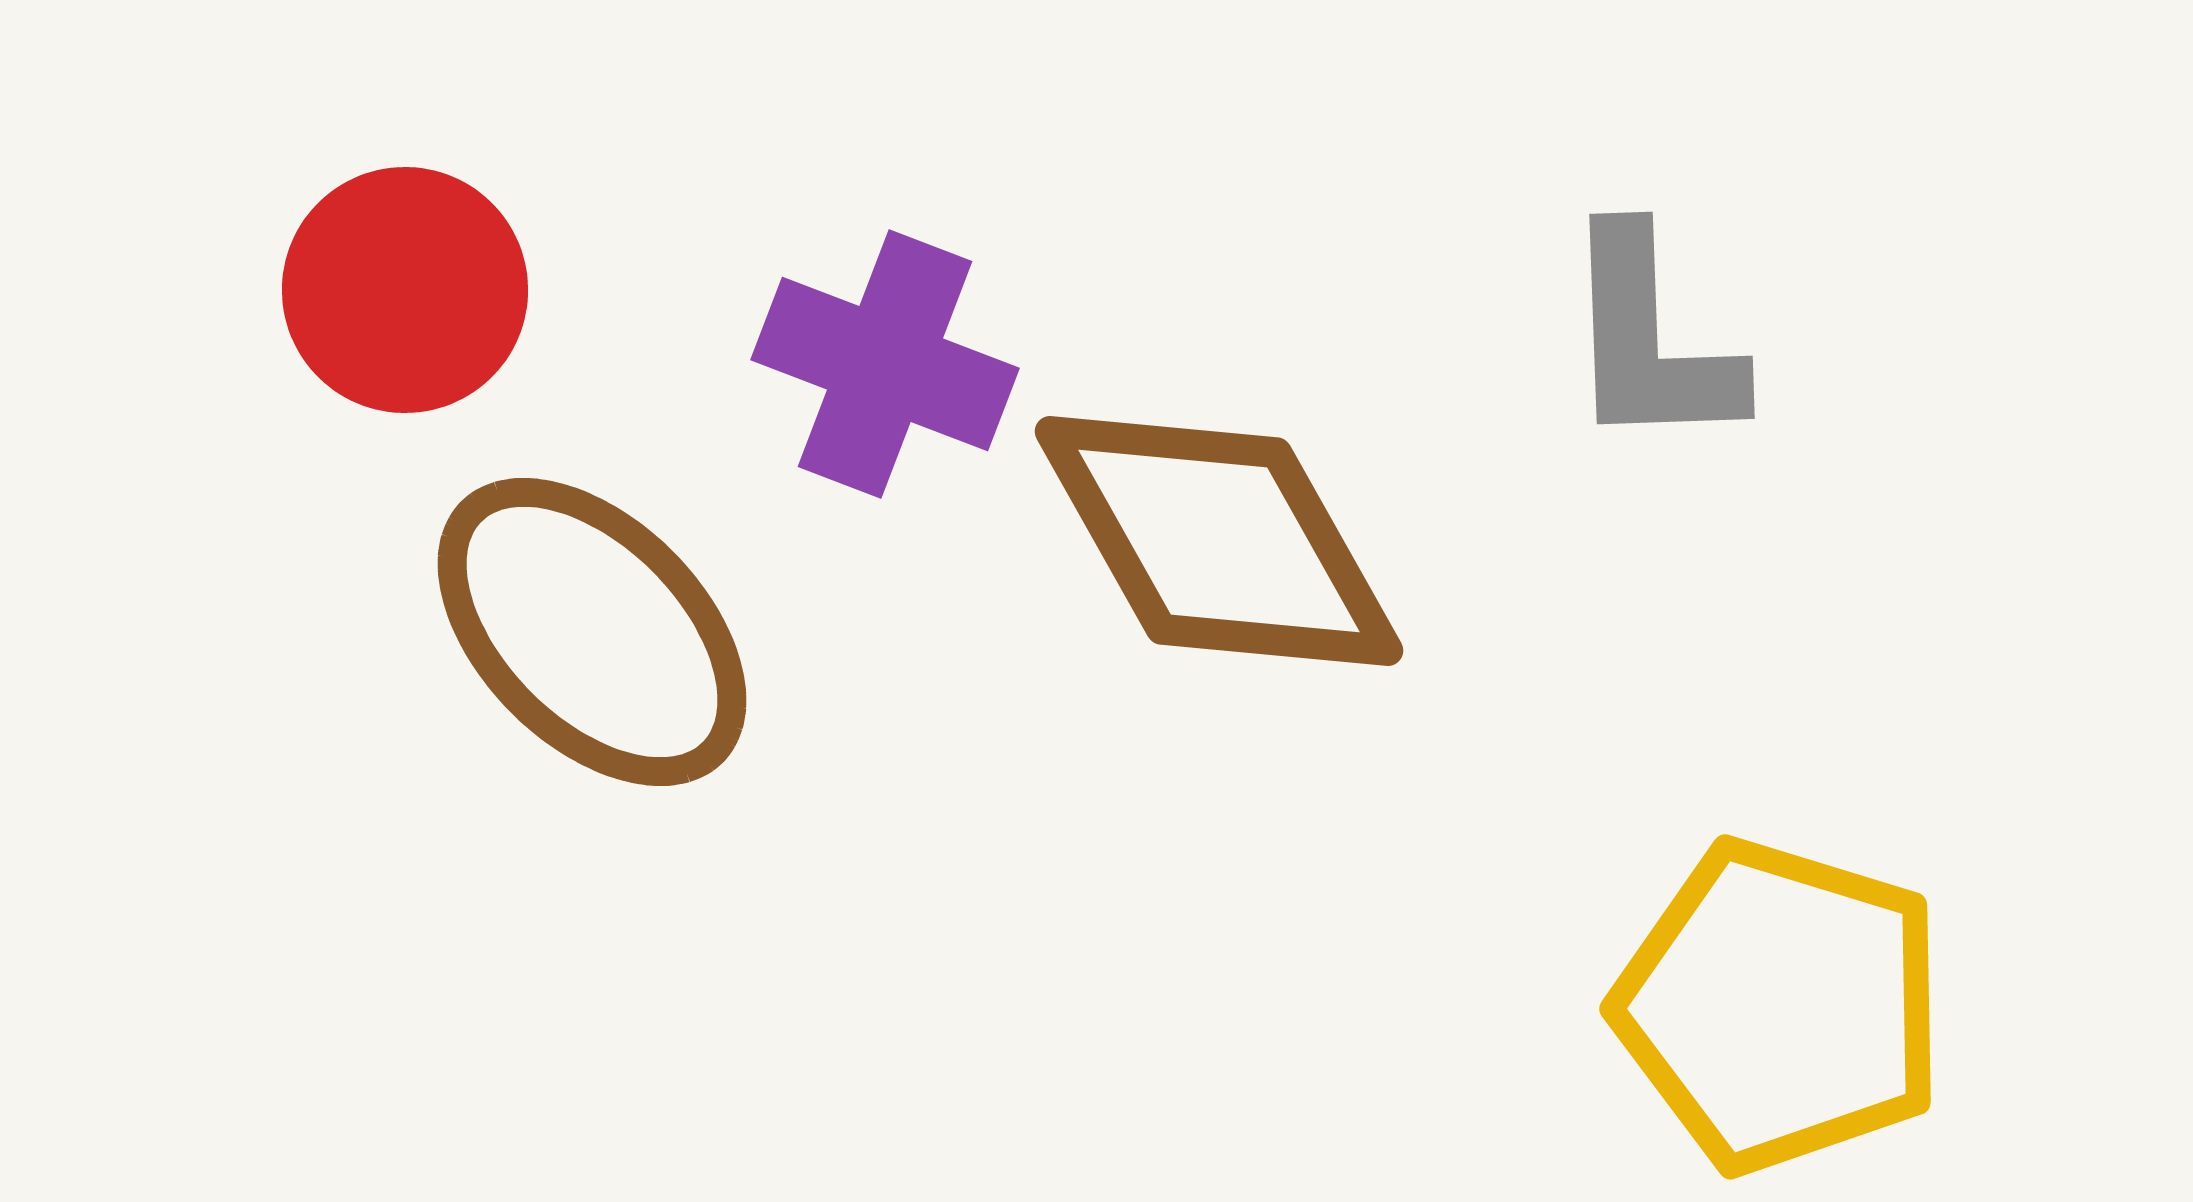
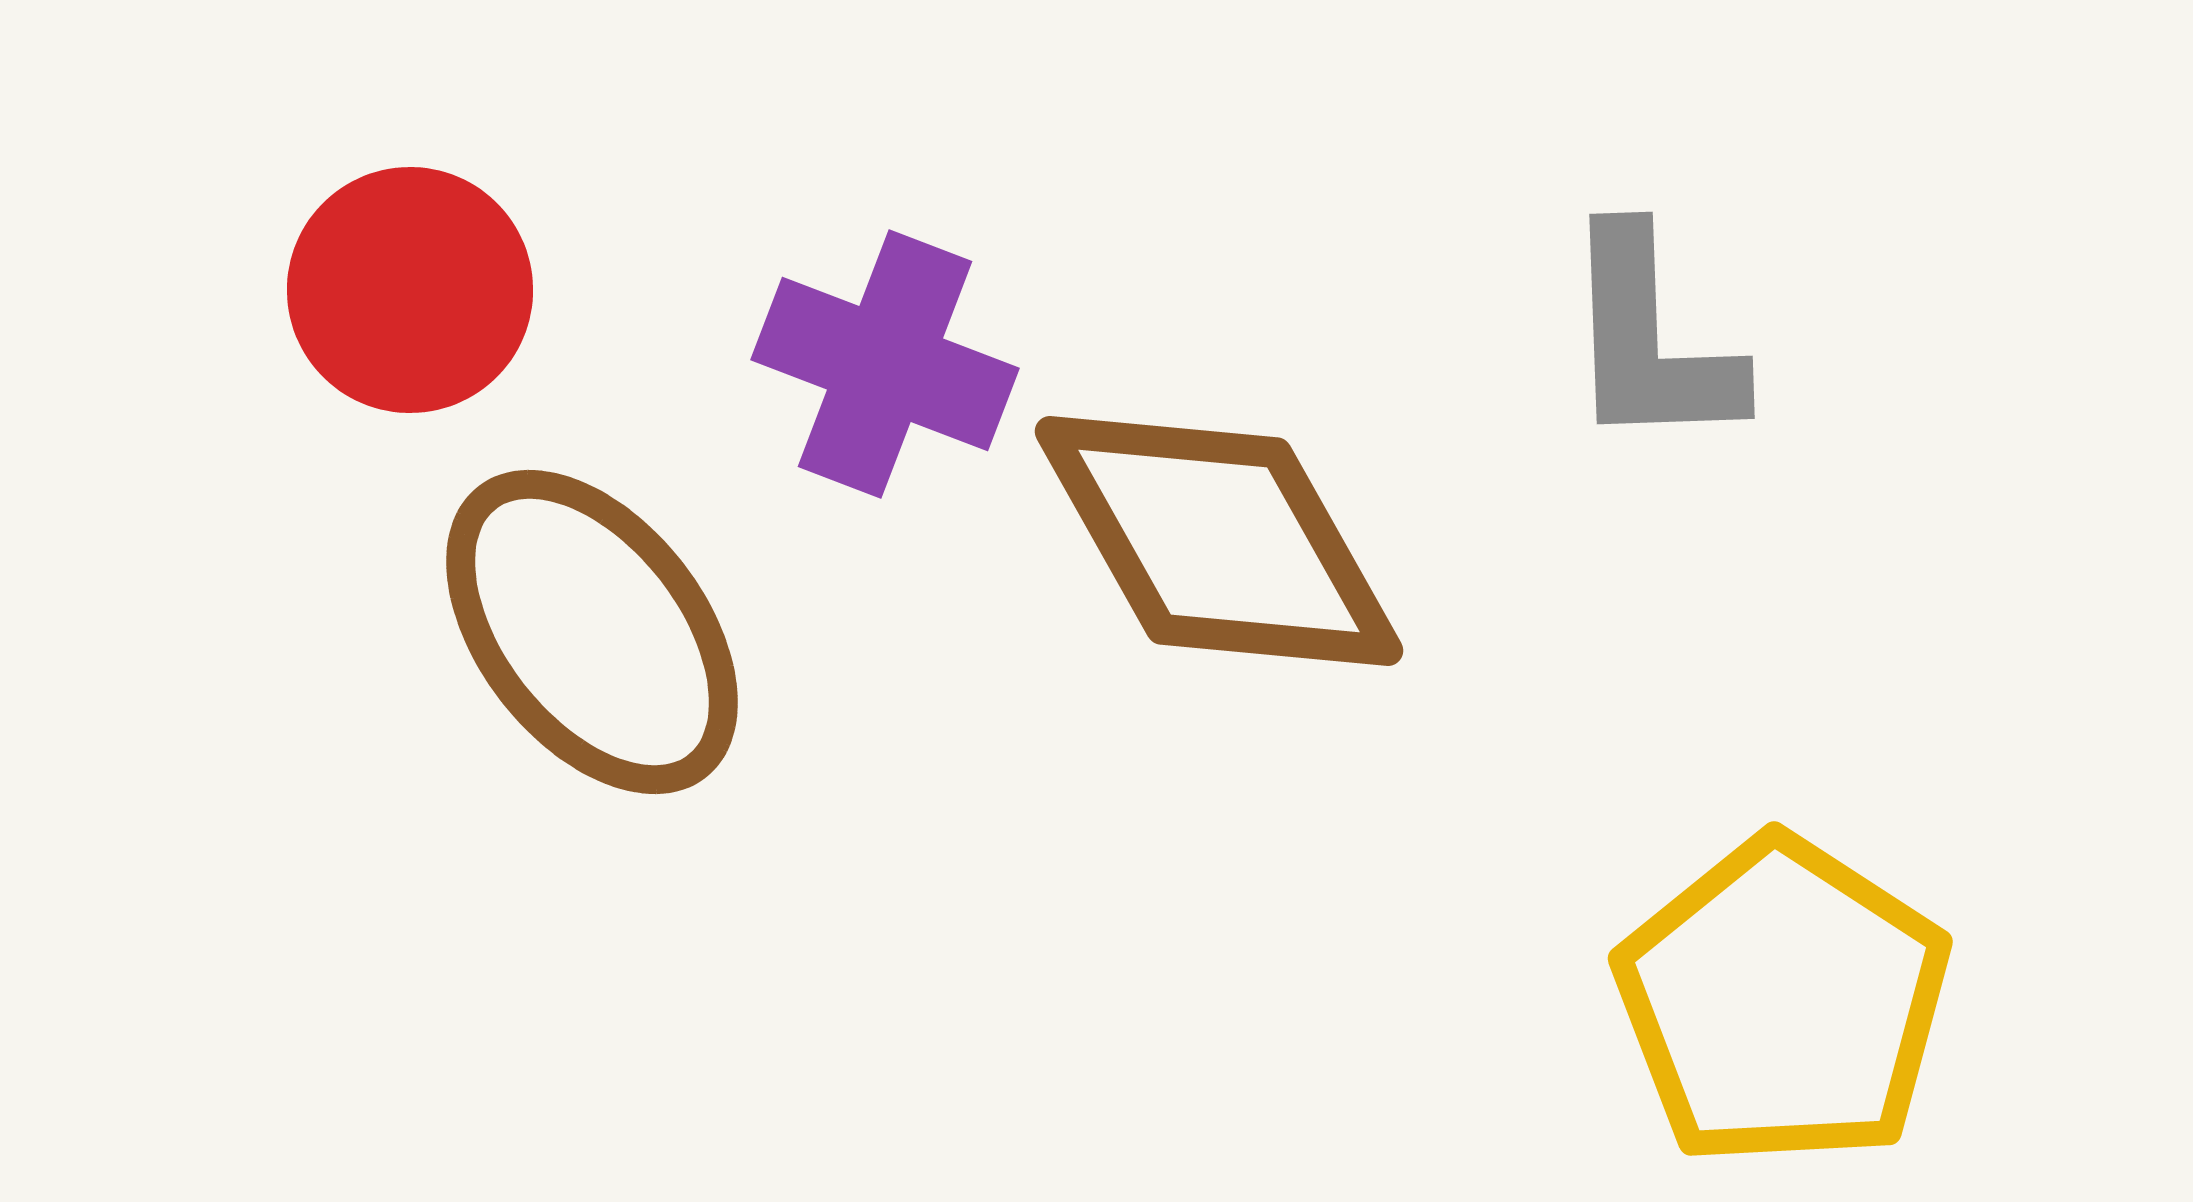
red circle: moved 5 px right
brown ellipse: rotated 7 degrees clockwise
yellow pentagon: moved 3 px right, 4 px up; rotated 16 degrees clockwise
